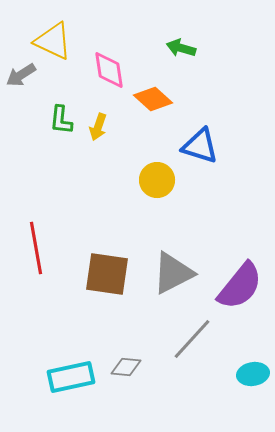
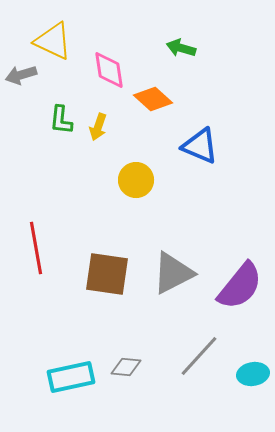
gray arrow: rotated 16 degrees clockwise
blue triangle: rotated 6 degrees clockwise
yellow circle: moved 21 px left
gray line: moved 7 px right, 17 px down
